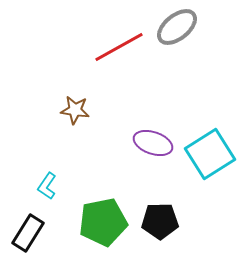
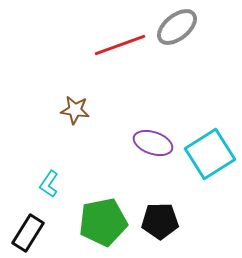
red line: moved 1 px right, 2 px up; rotated 9 degrees clockwise
cyan L-shape: moved 2 px right, 2 px up
